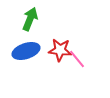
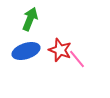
red star: rotated 15 degrees clockwise
